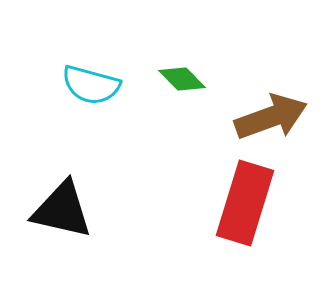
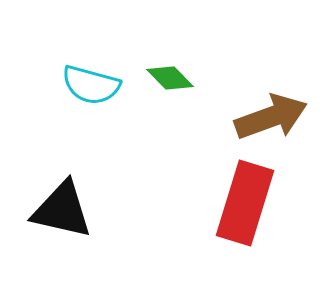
green diamond: moved 12 px left, 1 px up
